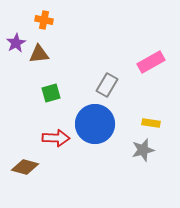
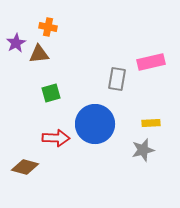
orange cross: moved 4 px right, 7 px down
pink rectangle: rotated 16 degrees clockwise
gray rectangle: moved 10 px right, 6 px up; rotated 20 degrees counterclockwise
yellow rectangle: rotated 12 degrees counterclockwise
